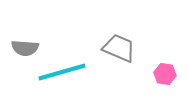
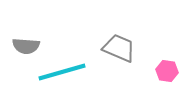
gray semicircle: moved 1 px right, 2 px up
pink hexagon: moved 2 px right, 3 px up
